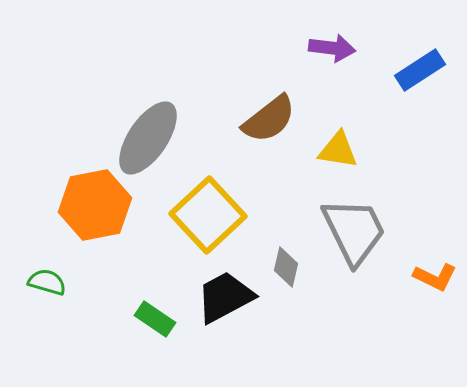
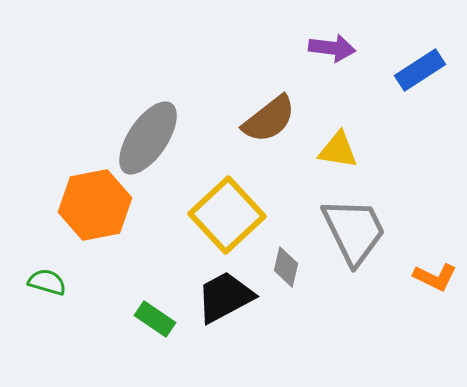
yellow square: moved 19 px right
